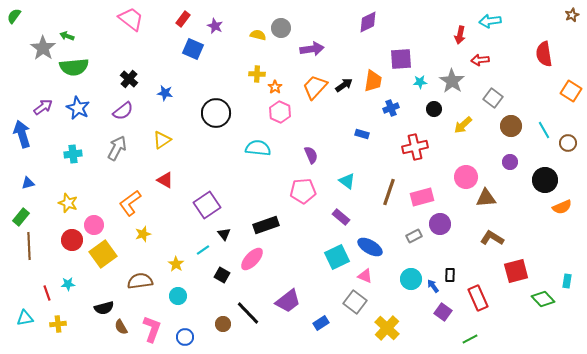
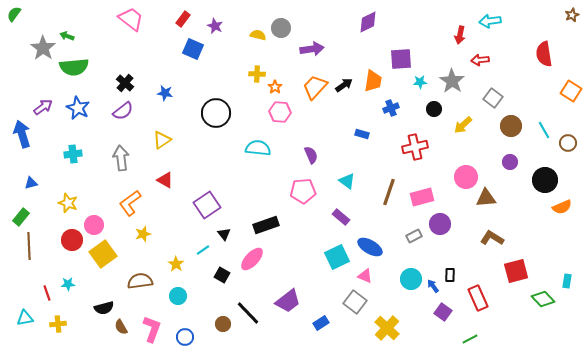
green semicircle at (14, 16): moved 2 px up
black cross at (129, 79): moved 4 px left, 4 px down
pink hexagon at (280, 112): rotated 20 degrees counterclockwise
gray arrow at (117, 148): moved 4 px right, 10 px down; rotated 35 degrees counterclockwise
blue triangle at (28, 183): moved 3 px right
